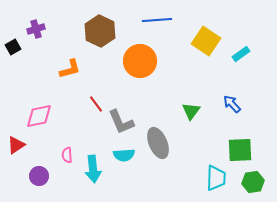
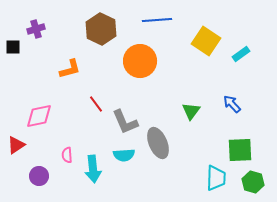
brown hexagon: moved 1 px right, 2 px up
black square: rotated 28 degrees clockwise
gray L-shape: moved 4 px right
green hexagon: rotated 25 degrees clockwise
